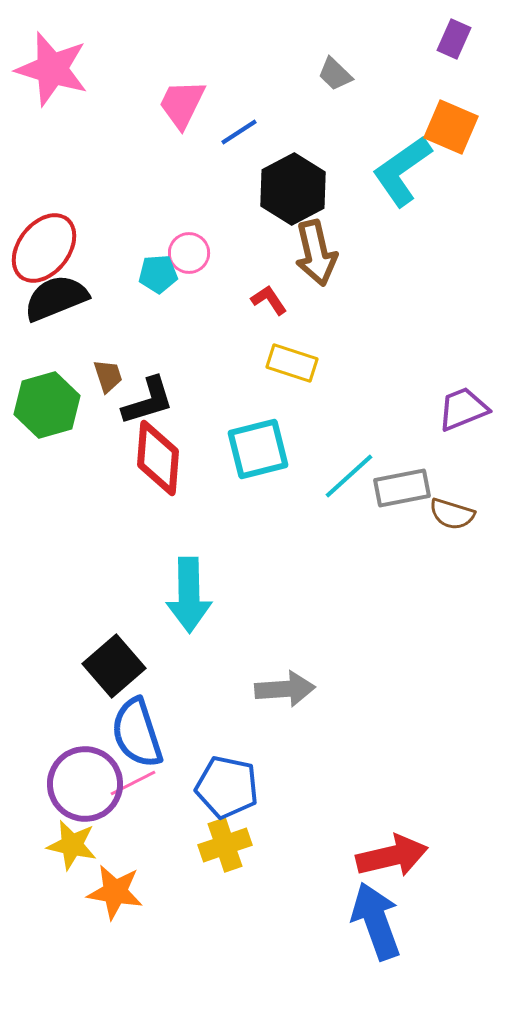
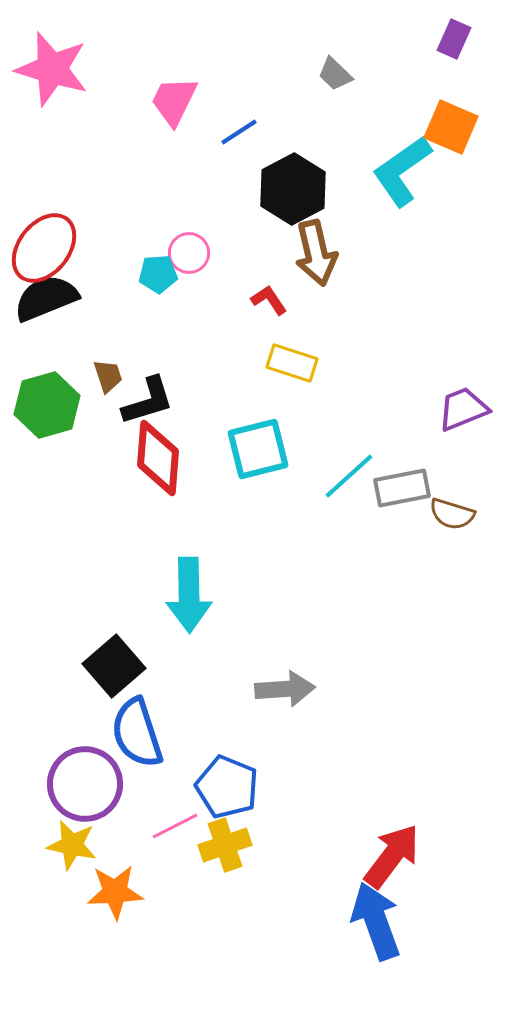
pink trapezoid: moved 8 px left, 3 px up
black semicircle: moved 10 px left
pink line: moved 42 px right, 43 px down
blue pentagon: rotated 10 degrees clockwise
red arrow: rotated 40 degrees counterclockwise
orange star: rotated 12 degrees counterclockwise
